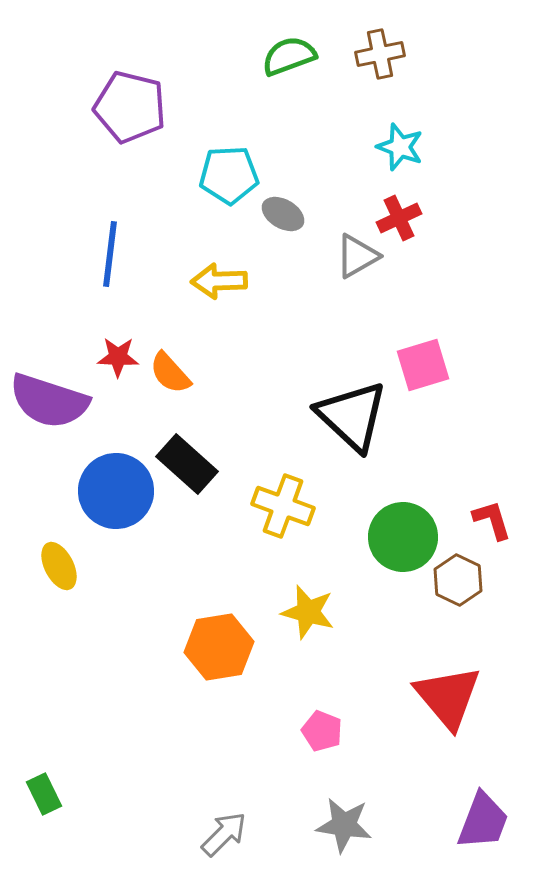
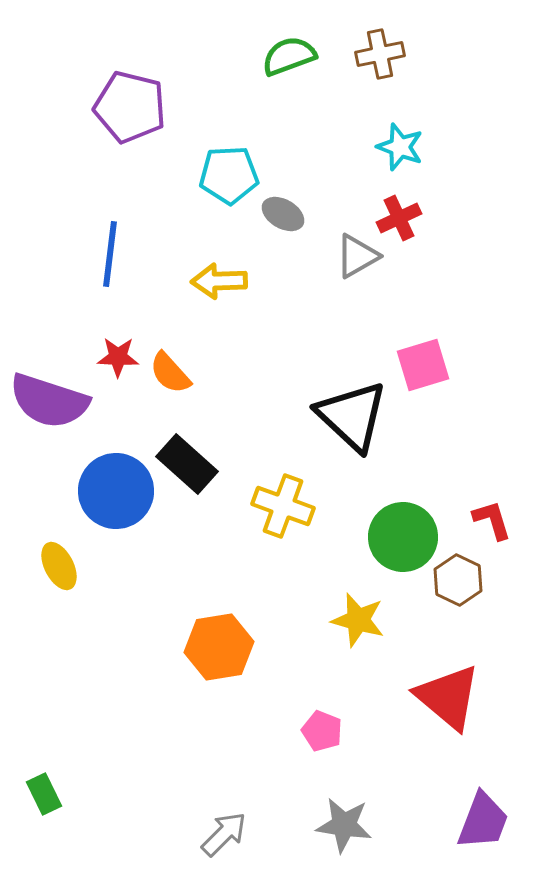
yellow star: moved 50 px right, 8 px down
red triangle: rotated 10 degrees counterclockwise
